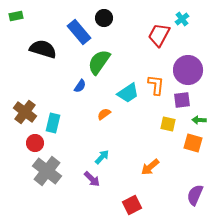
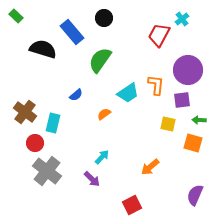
green rectangle: rotated 56 degrees clockwise
blue rectangle: moved 7 px left
green semicircle: moved 1 px right, 2 px up
blue semicircle: moved 4 px left, 9 px down; rotated 16 degrees clockwise
